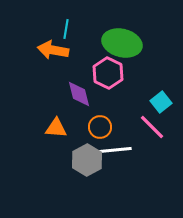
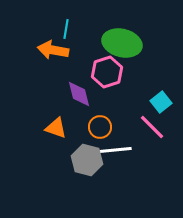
pink hexagon: moved 1 px left, 1 px up; rotated 16 degrees clockwise
orange triangle: rotated 15 degrees clockwise
gray hexagon: rotated 16 degrees counterclockwise
